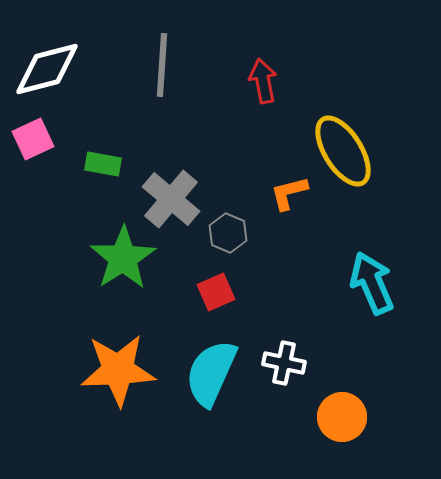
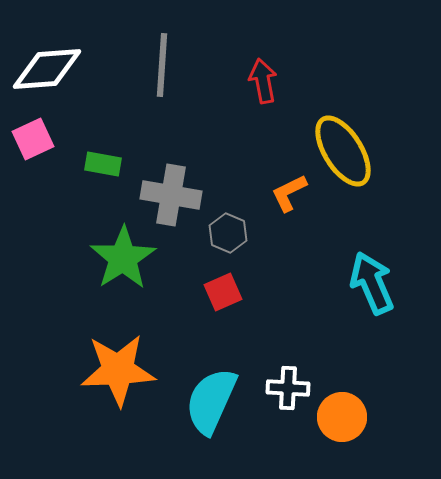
white diamond: rotated 10 degrees clockwise
orange L-shape: rotated 12 degrees counterclockwise
gray cross: moved 4 px up; rotated 30 degrees counterclockwise
red square: moved 7 px right
white cross: moved 4 px right, 25 px down; rotated 9 degrees counterclockwise
cyan semicircle: moved 28 px down
